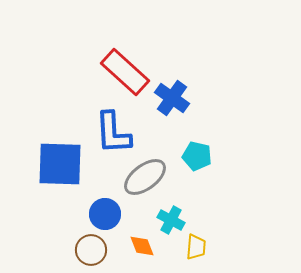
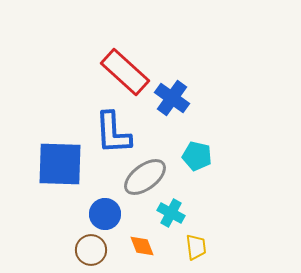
cyan cross: moved 7 px up
yellow trapezoid: rotated 12 degrees counterclockwise
